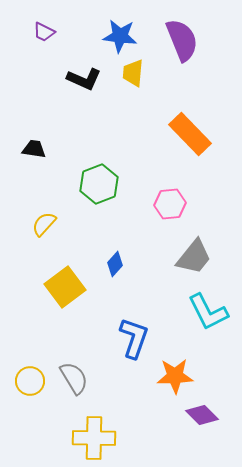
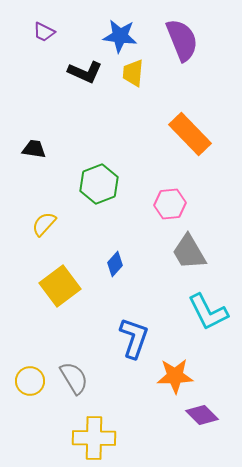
black L-shape: moved 1 px right, 7 px up
gray trapezoid: moved 5 px left, 5 px up; rotated 111 degrees clockwise
yellow square: moved 5 px left, 1 px up
